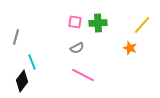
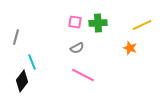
yellow line: rotated 24 degrees clockwise
